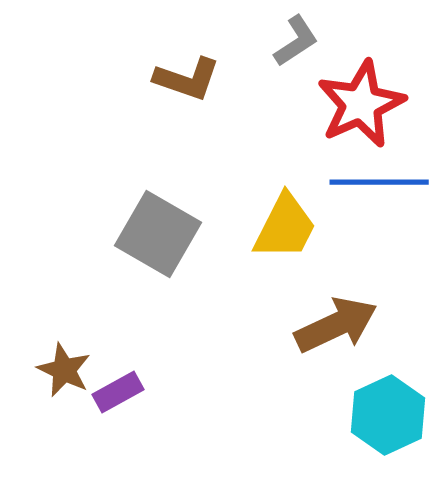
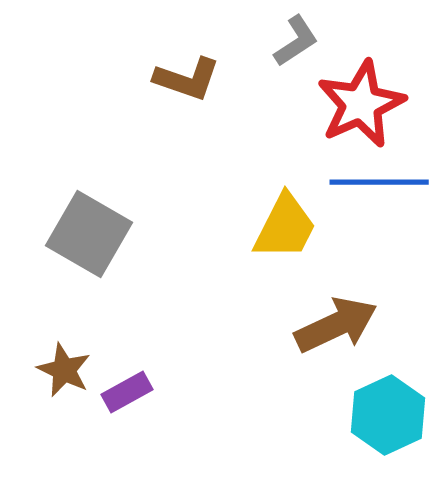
gray square: moved 69 px left
purple rectangle: moved 9 px right
